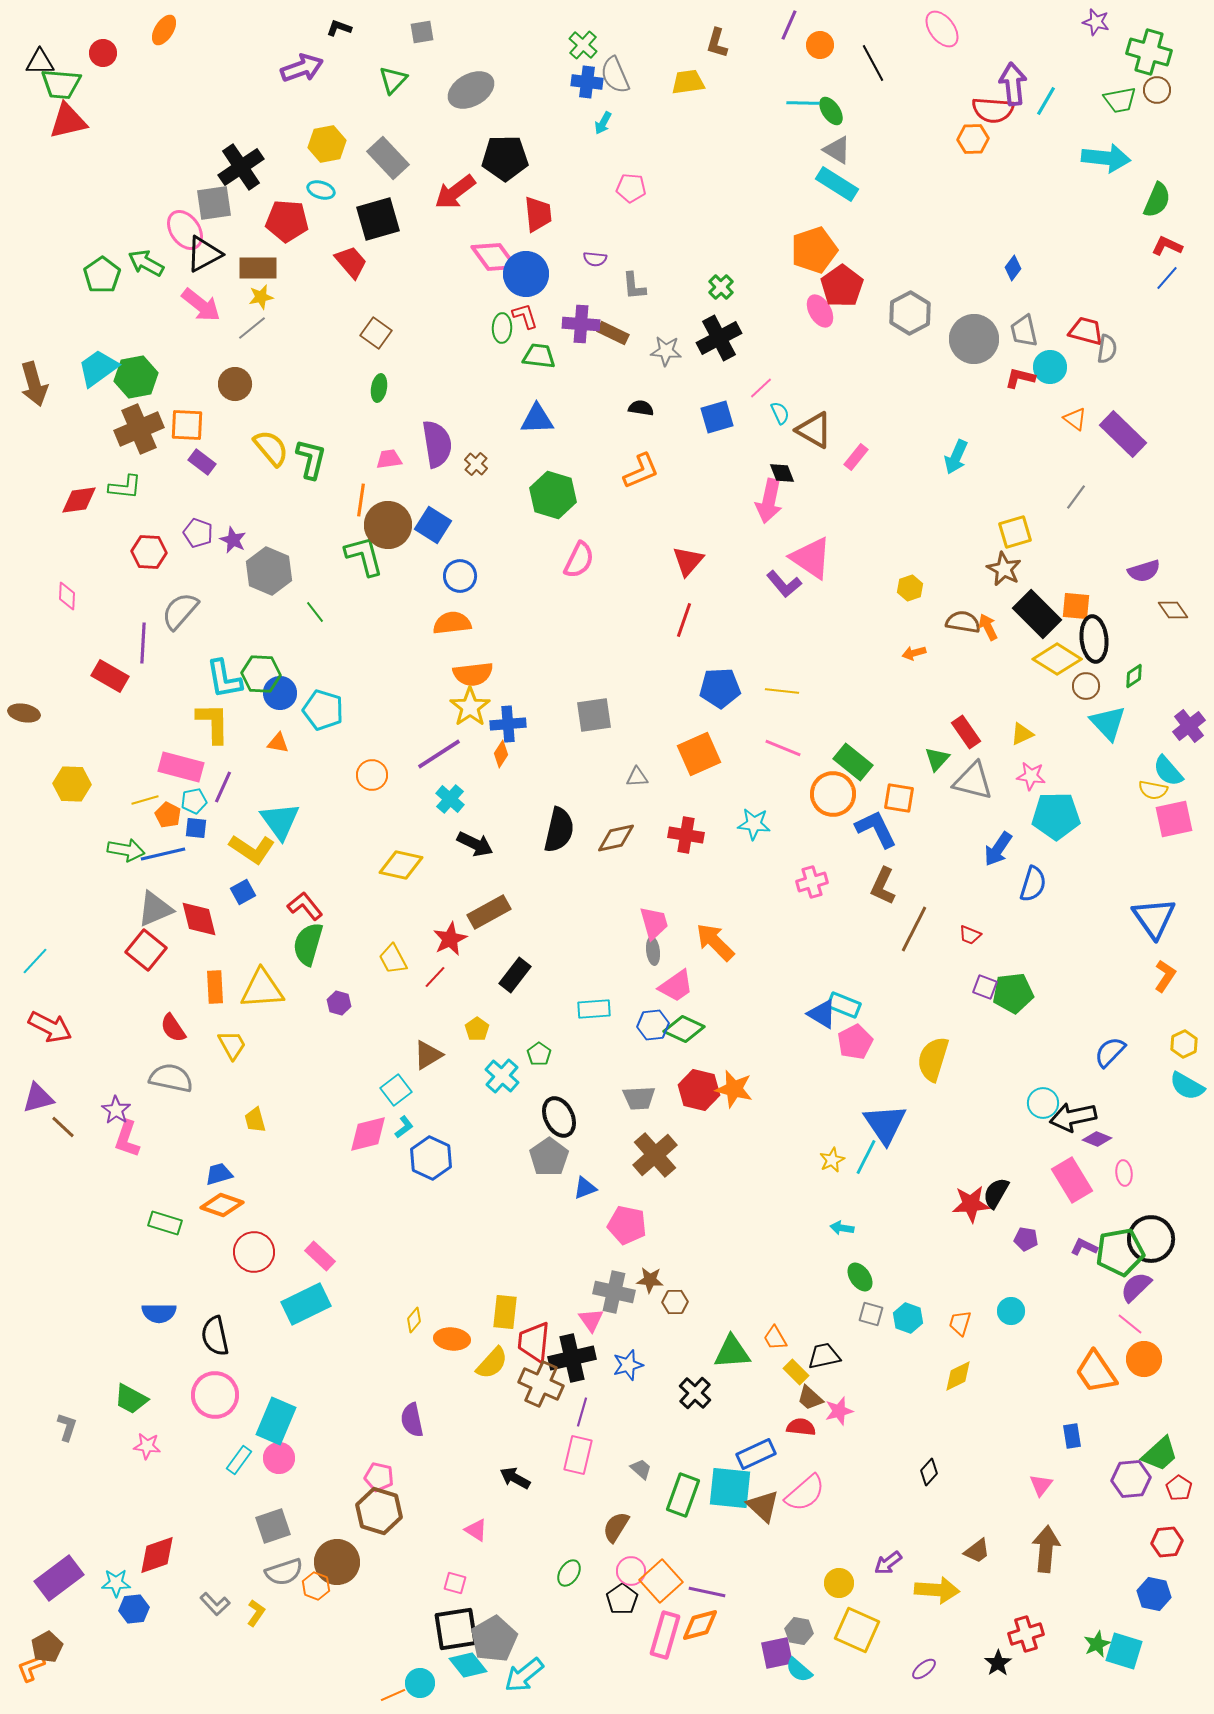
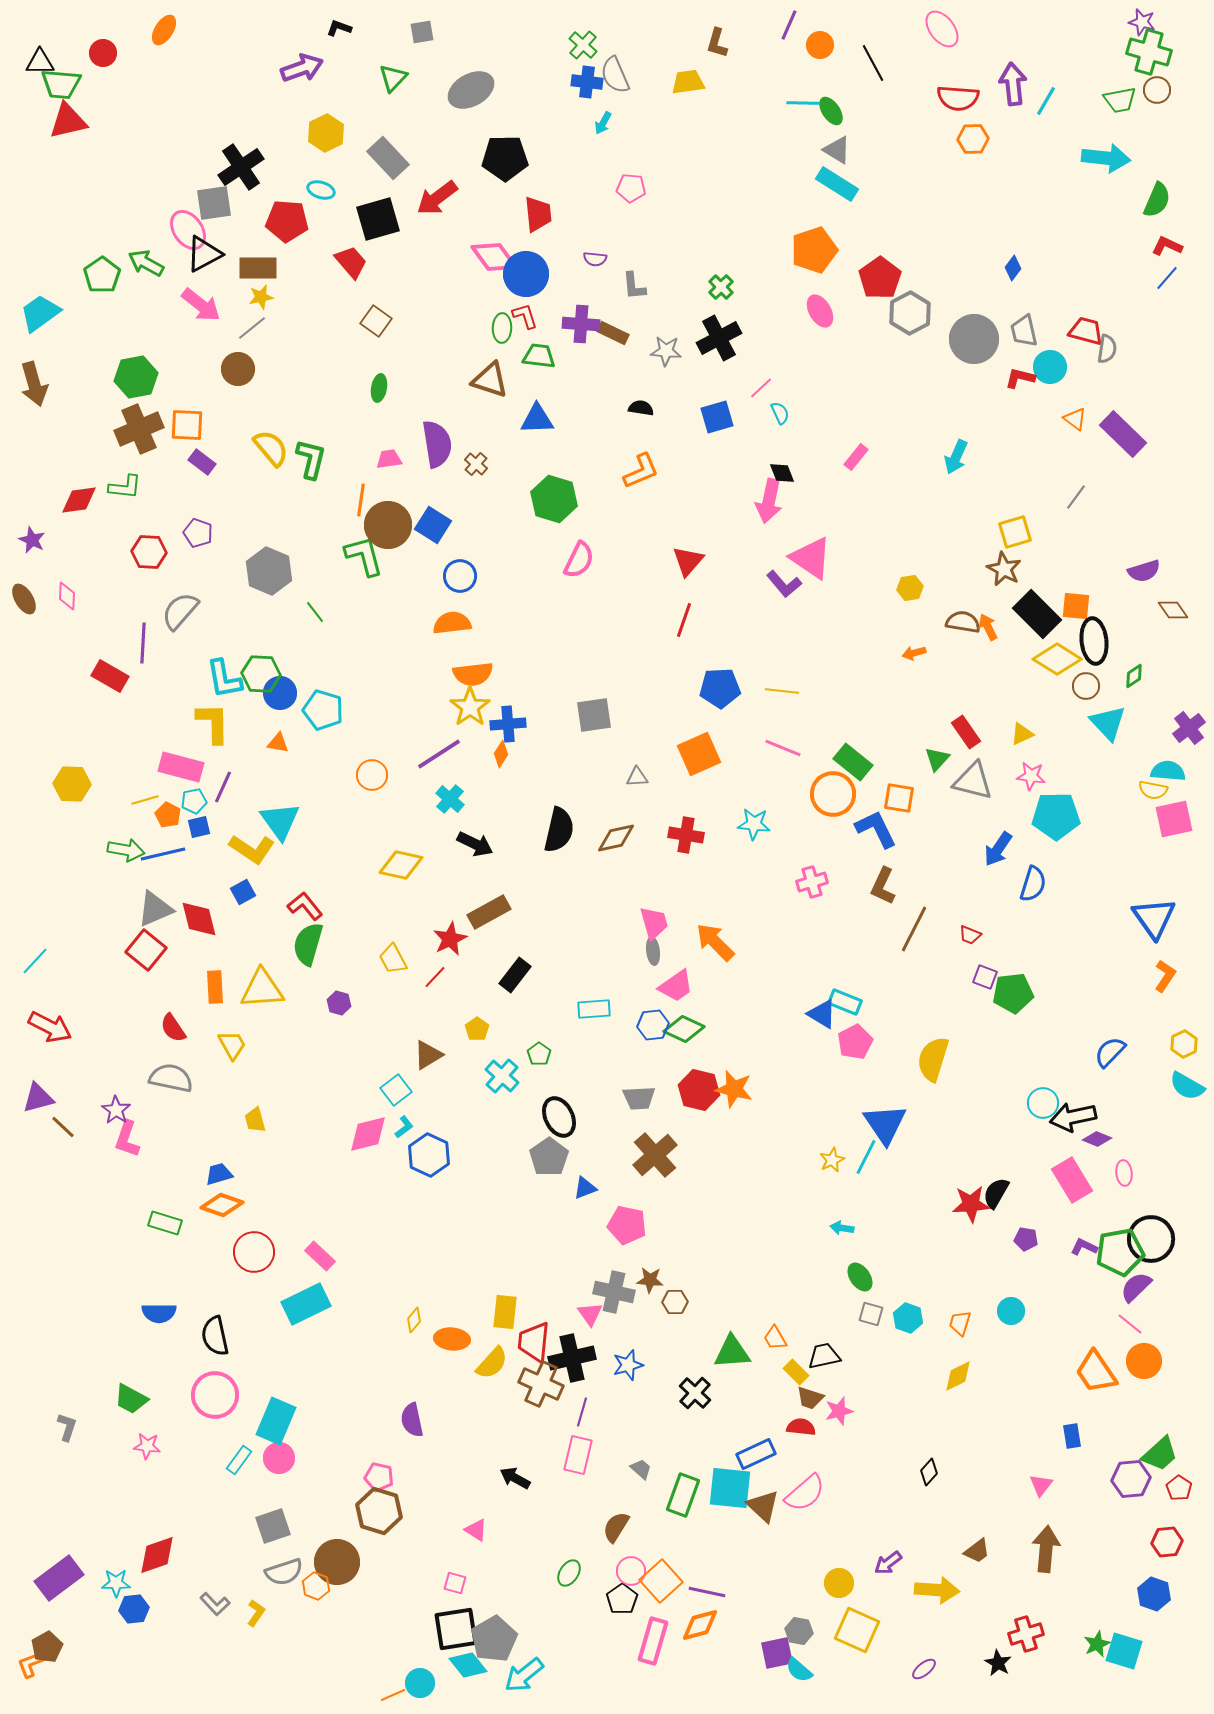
purple star at (1096, 22): moved 46 px right
green triangle at (393, 80): moved 2 px up
red semicircle at (993, 110): moved 35 px left, 12 px up
yellow hexagon at (327, 144): moved 1 px left, 11 px up; rotated 15 degrees counterclockwise
red arrow at (455, 192): moved 18 px left, 6 px down
pink ellipse at (185, 230): moved 3 px right
red pentagon at (842, 286): moved 38 px right, 8 px up
brown square at (376, 333): moved 12 px up
cyan trapezoid at (98, 368): moved 58 px left, 55 px up
brown circle at (235, 384): moved 3 px right, 15 px up
brown triangle at (814, 430): moved 324 px left, 50 px up; rotated 12 degrees counterclockwise
green hexagon at (553, 495): moved 1 px right, 4 px down
purple star at (233, 540): moved 201 px left
yellow hexagon at (910, 588): rotated 10 degrees clockwise
black ellipse at (1094, 639): moved 2 px down
brown ellipse at (24, 713): moved 114 px up; rotated 48 degrees clockwise
purple cross at (1189, 726): moved 2 px down
cyan semicircle at (1168, 771): rotated 136 degrees clockwise
blue square at (196, 828): moved 3 px right, 1 px up; rotated 20 degrees counterclockwise
purple square at (985, 987): moved 10 px up
cyan rectangle at (844, 1005): moved 1 px right, 3 px up
blue hexagon at (431, 1158): moved 2 px left, 3 px up
pink triangle at (591, 1320): moved 1 px left, 6 px up
orange circle at (1144, 1359): moved 2 px down
brown trapezoid at (810, 1398): rotated 24 degrees counterclockwise
blue hexagon at (1154, 1594): rotated 8 degrees clockwise
pink rectangle at (665, 1635): moved 12 px left, 6 px down
black star at (998, 1663): rotated 8 degrees counterclockwise
orange L-shape at (31, 1668): moved 4 px up
